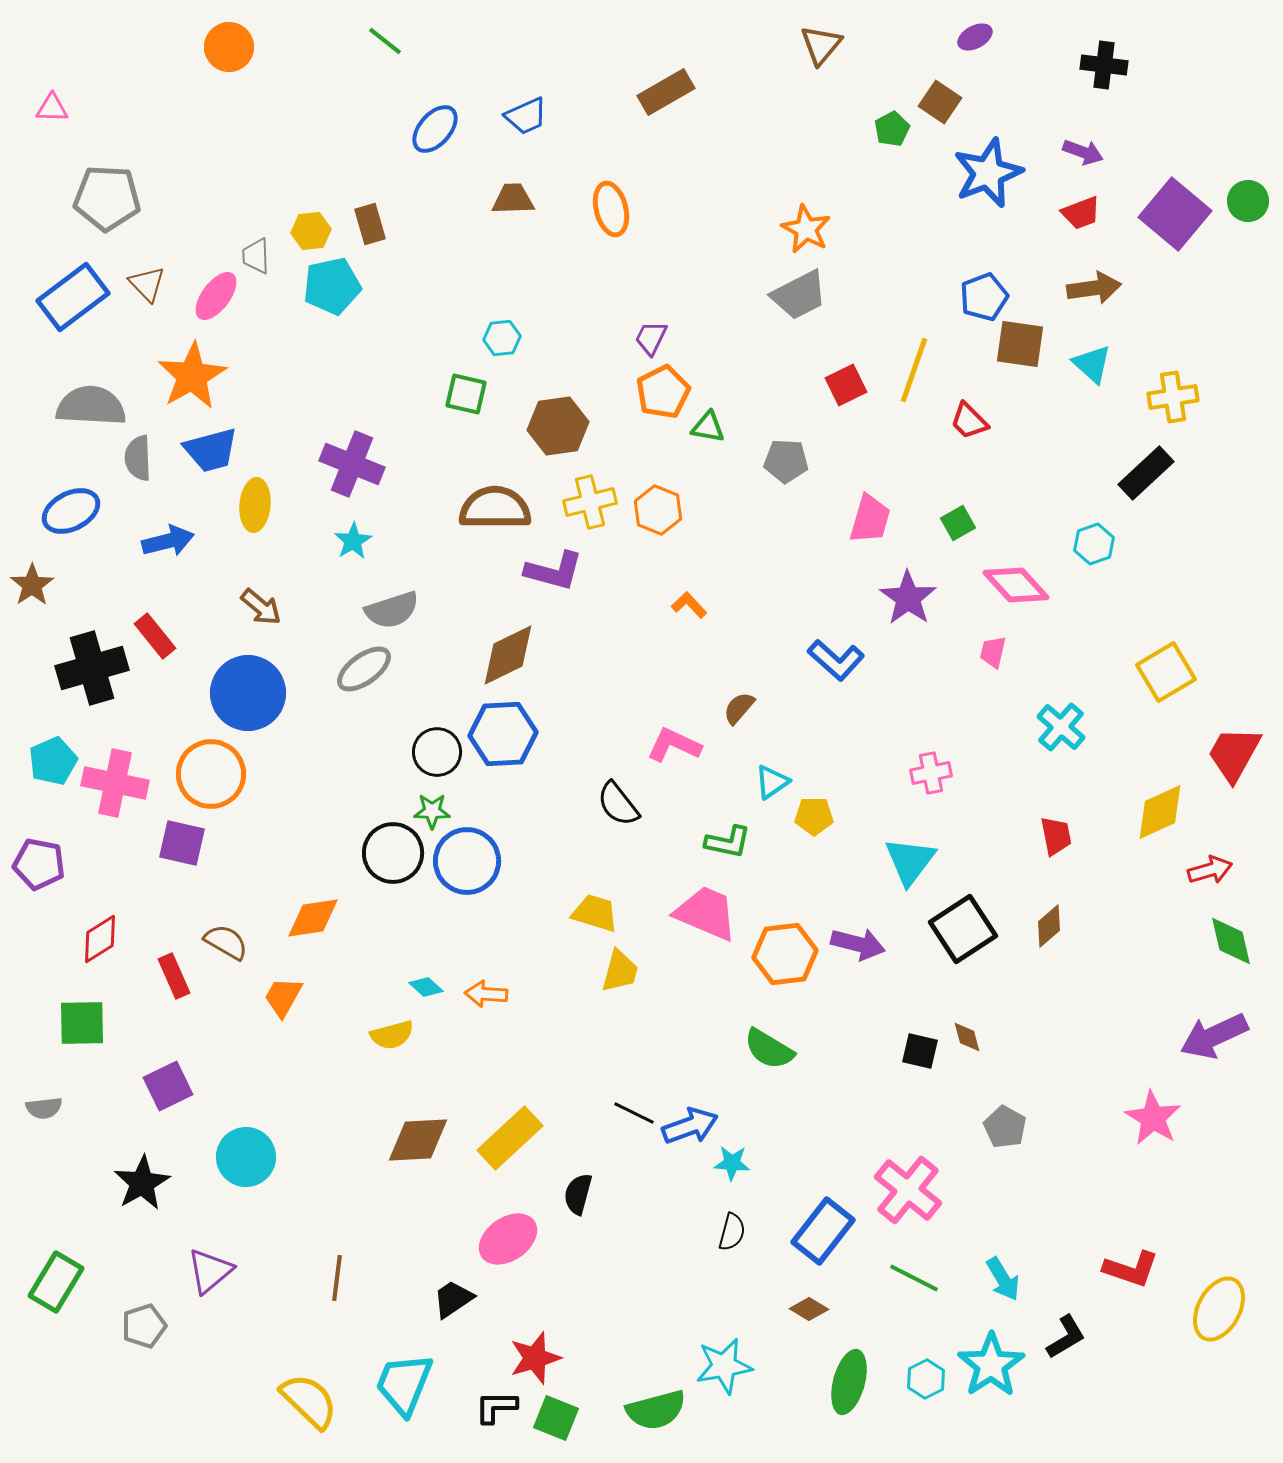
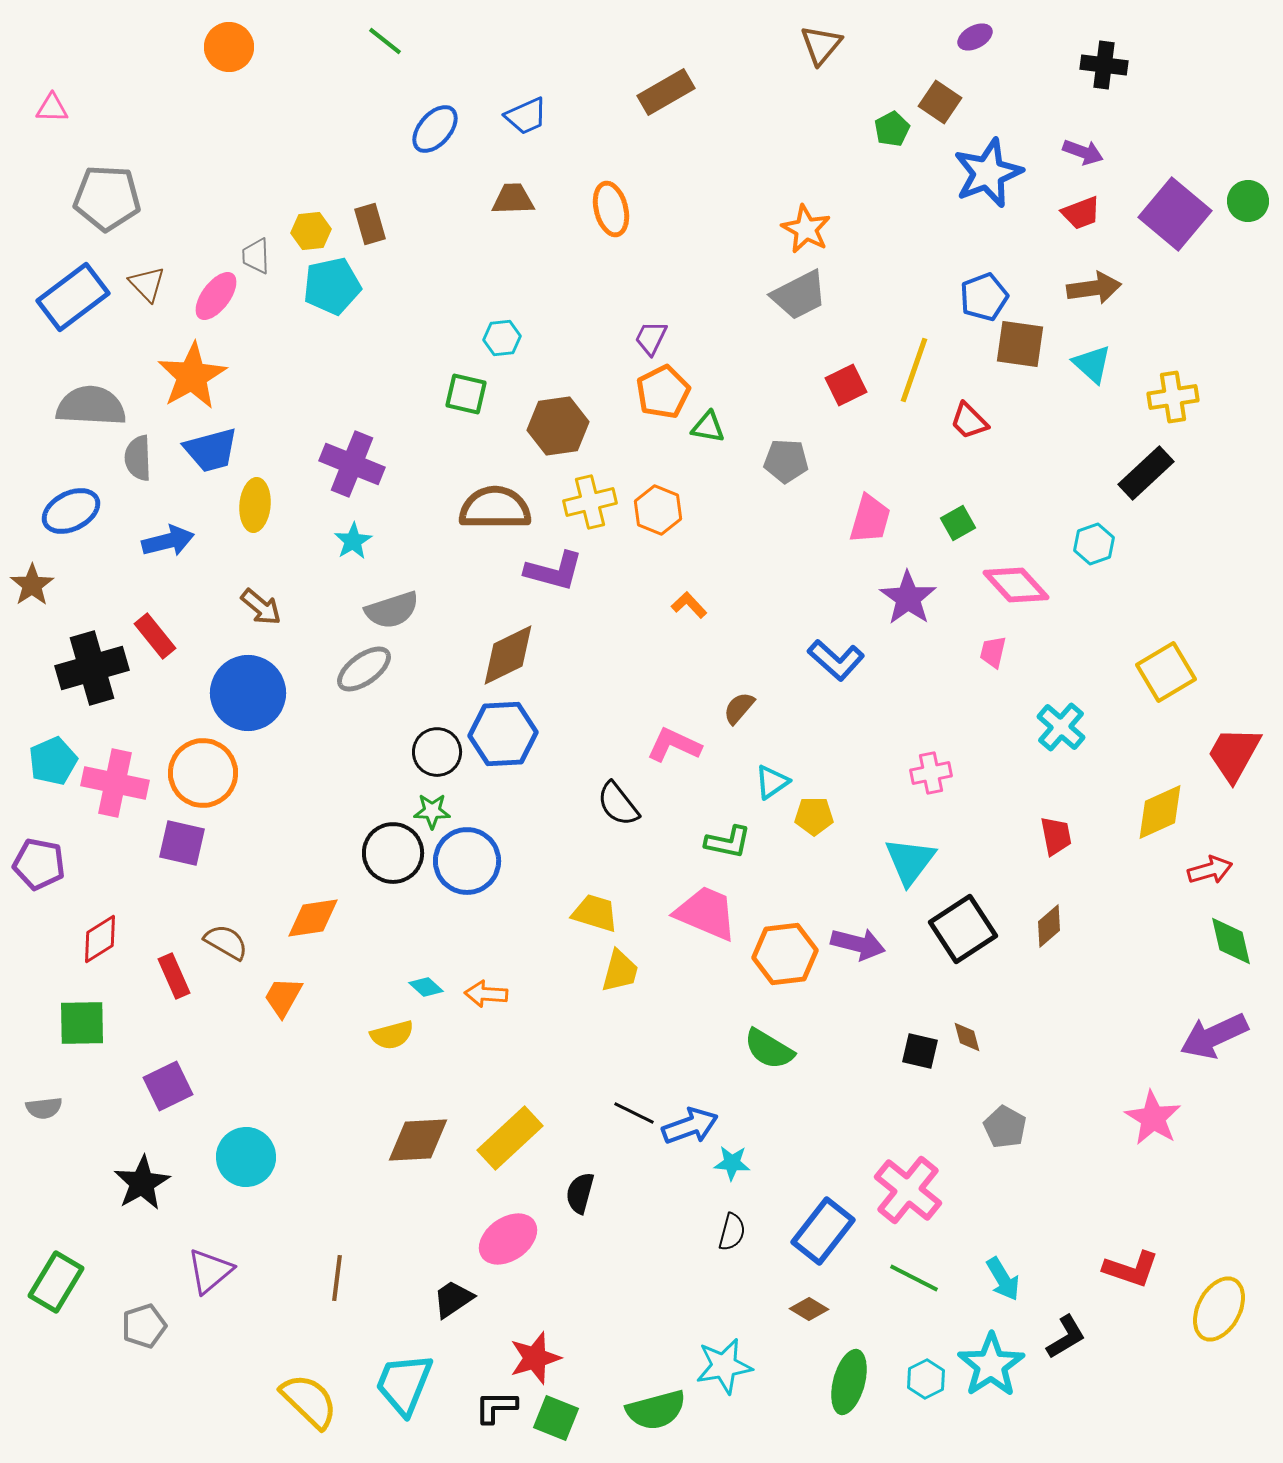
orange circle at (211, 774): moved 8 px left, 1 px up
black semicircle at (578, 1194): moved 2 px right, 1 px up
